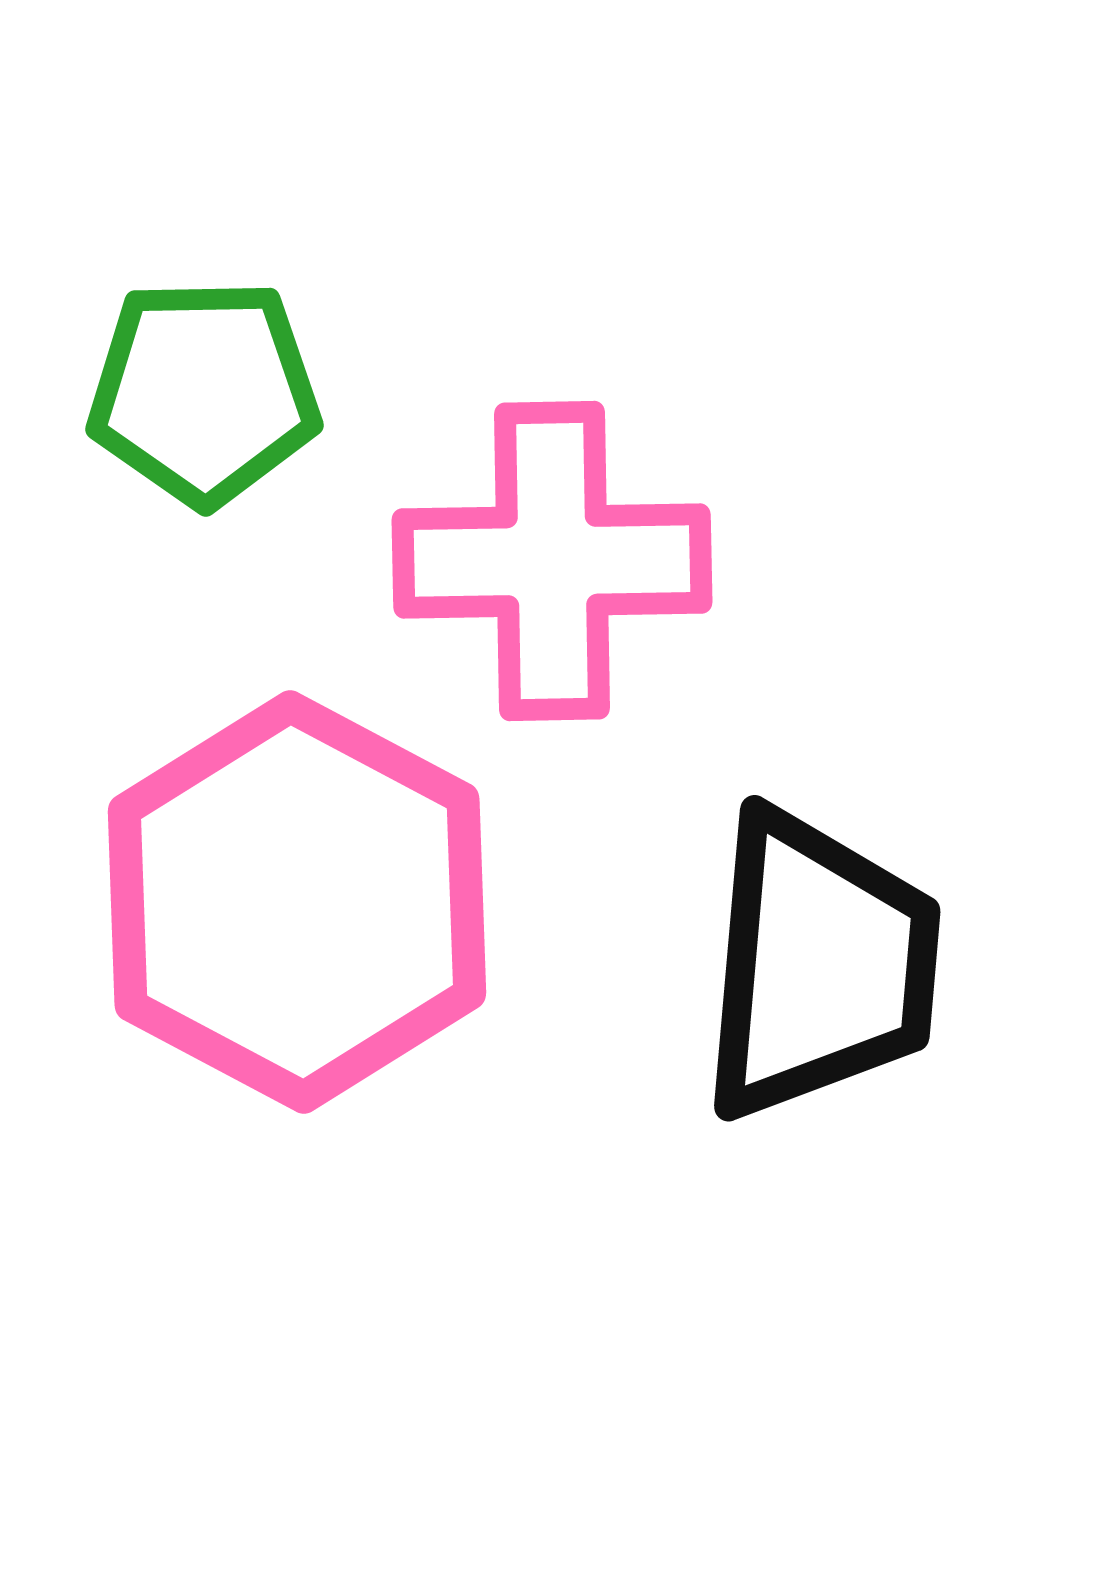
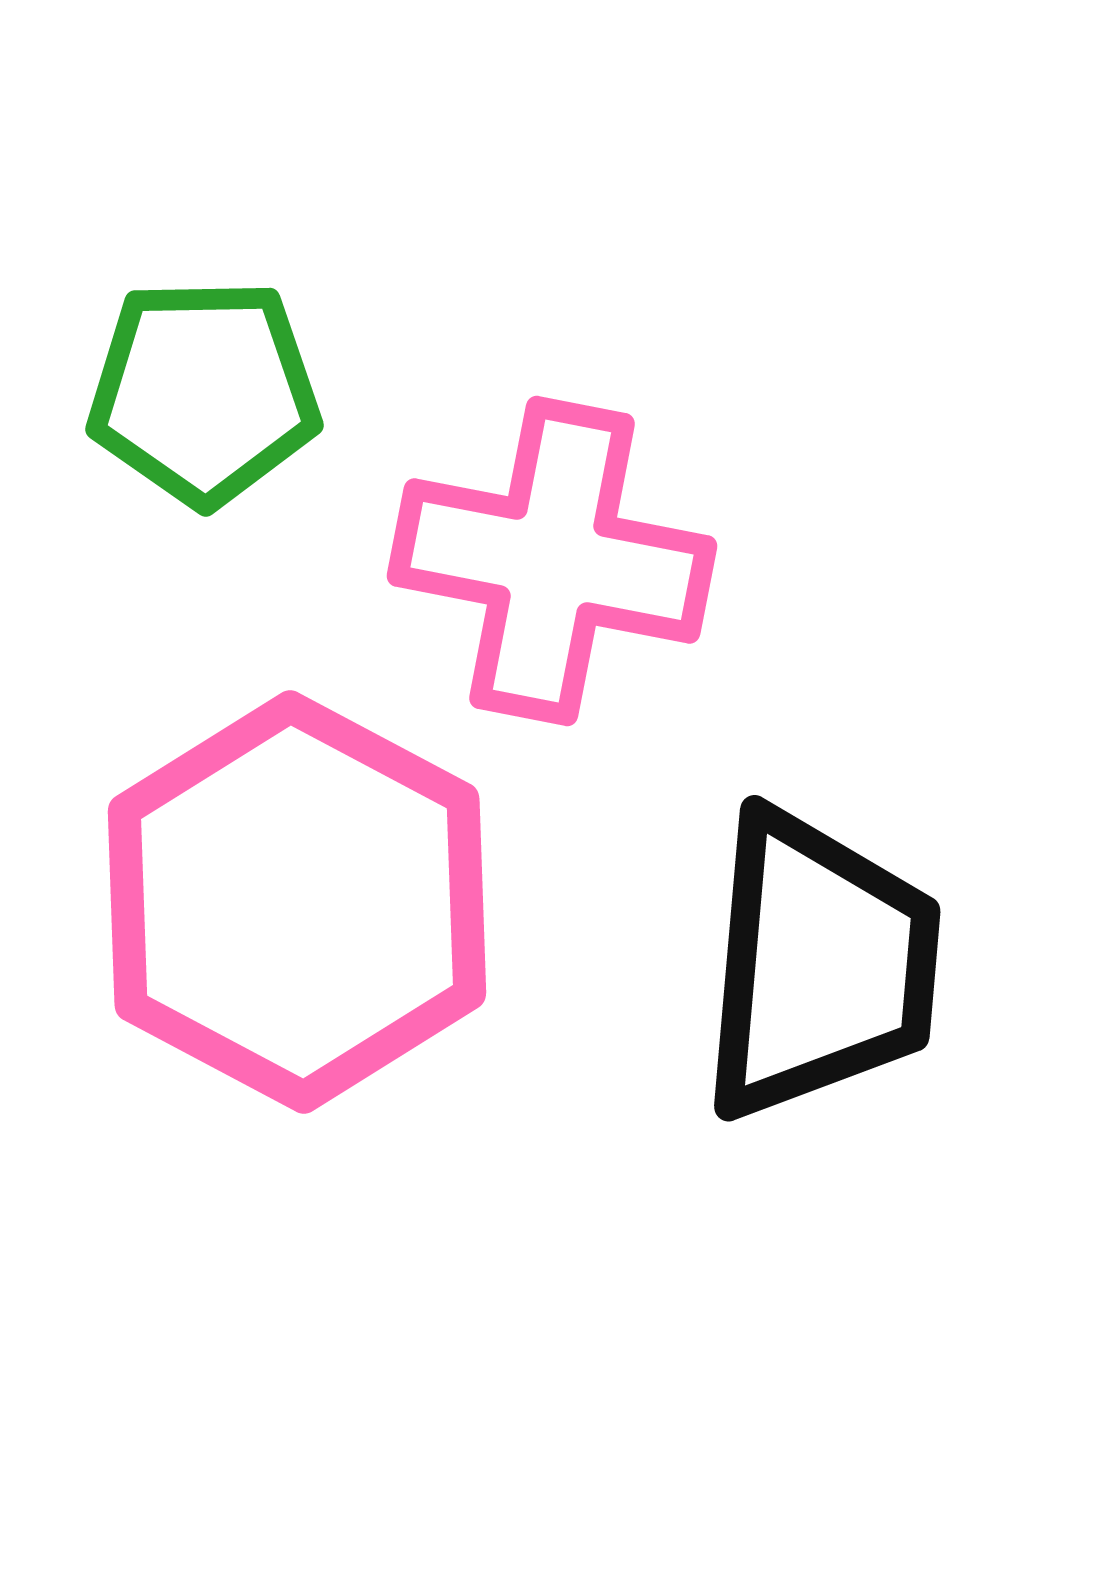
pink cross: rotated 12 degrees clockwise
